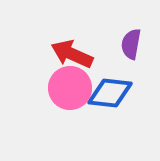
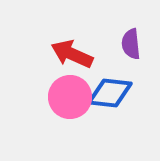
purple semicircle: rotated 16 degrees counterclockwise
pink circle: moved 9 px down
